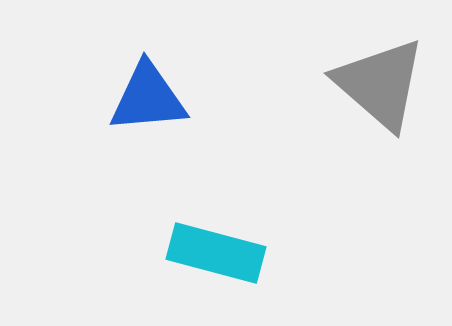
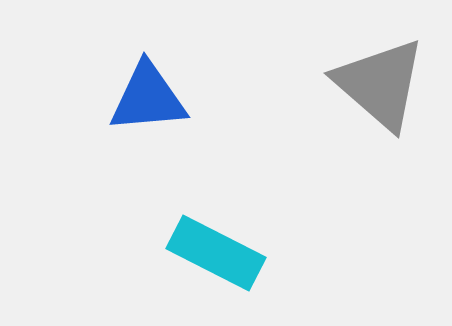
cyan rectangle: rotated 12 degrees clockwise
